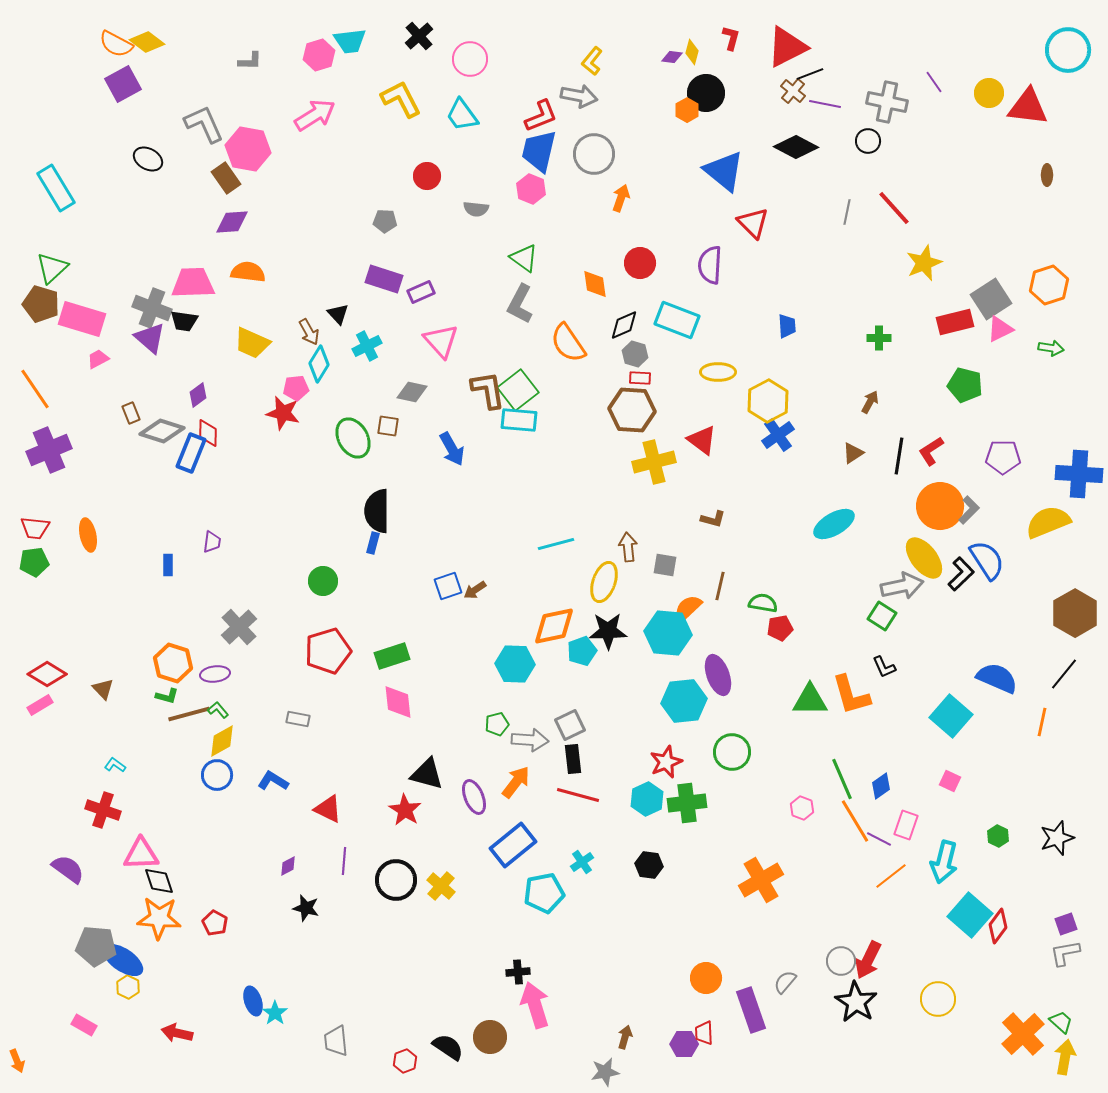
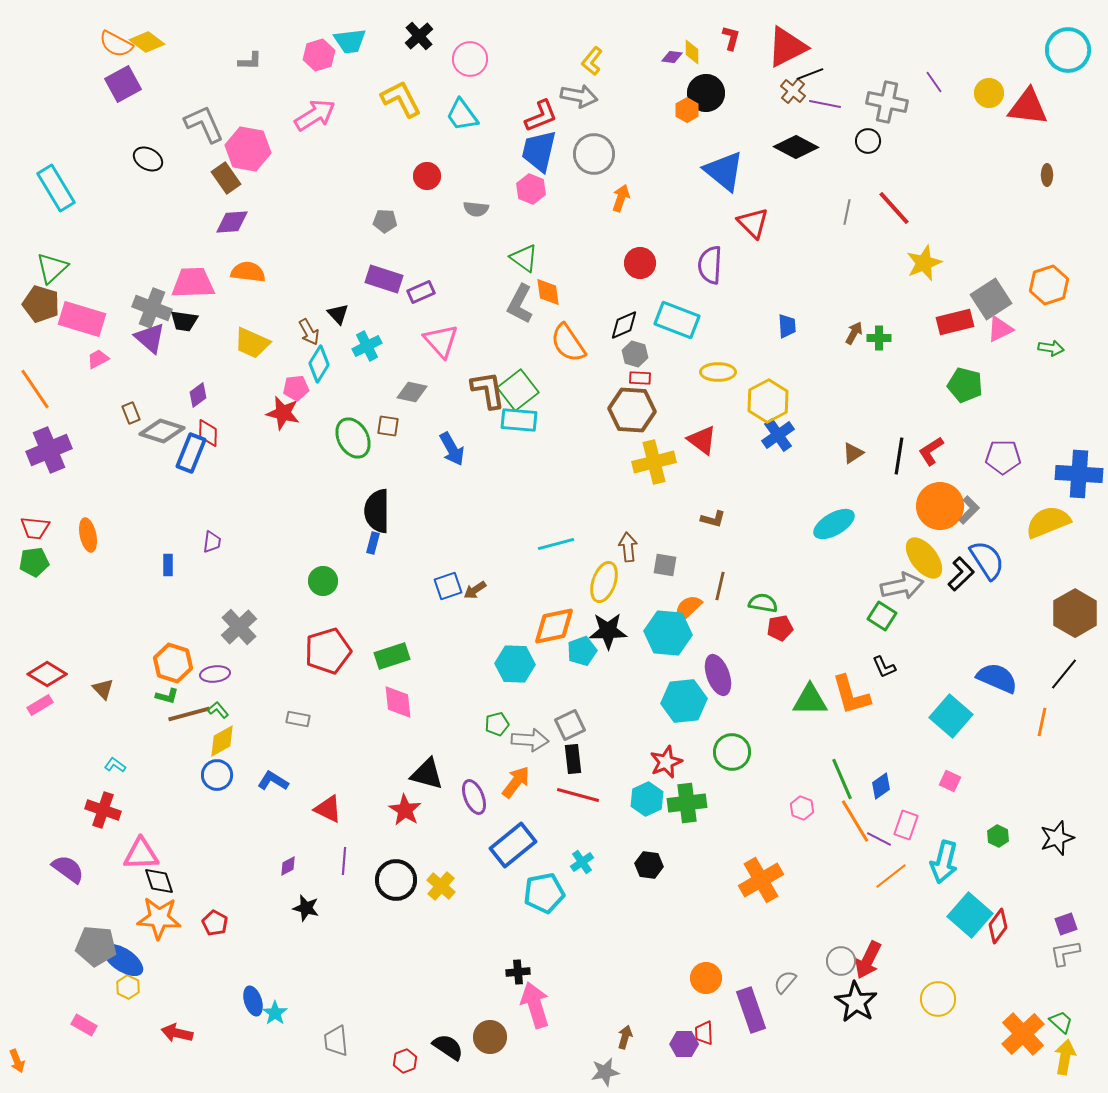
yellow diamond at (692, 52): rotated 15 degrees counterclockwise
orange diamond at (595, 284): moved 47 px left, 8 px down
brown arrow at (870, 402): moved 16 px left, 69 px up
